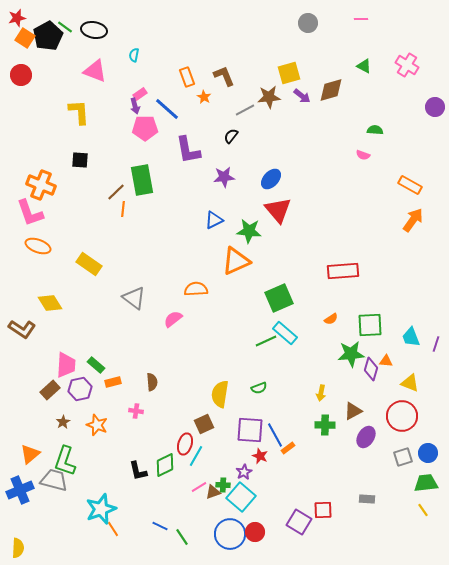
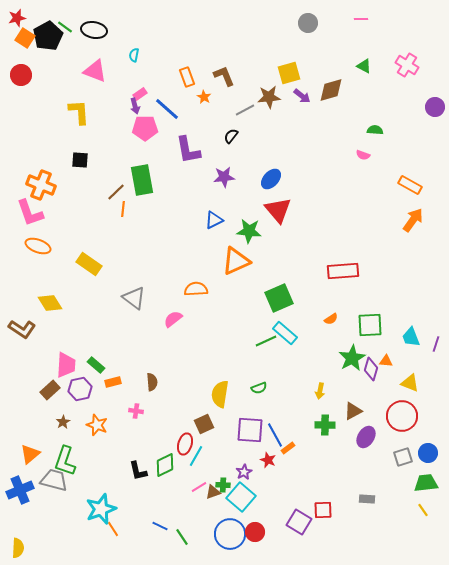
green star at (351, 354): moved 1 px right, 4 px down; rotated 24 degrees counterclockwise
yellow arrow at (321, 393): moved 1 px left, 2 px up
red star at (260, 456): moved 8 px right, 4 px down
